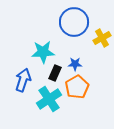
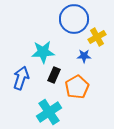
blue circle: moved 3 px up
yellow cross: moved 5 px left, 1 px up
blue star: moved 9 px right, 8 px up
black rectangle: moved 1 px left, 2 px down
blue arrow: moved 2 px left, 2 px up
cyan cross: moved 13 px down
